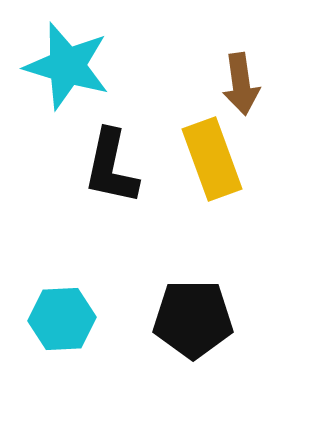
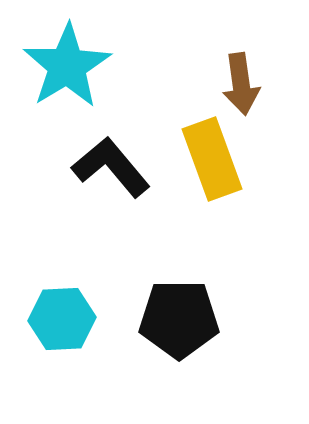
cyan star: rotated 24 degrees clockwise
black L-shape: rotated 128 degrees clockwise
black pentagon: moved 14 px left
